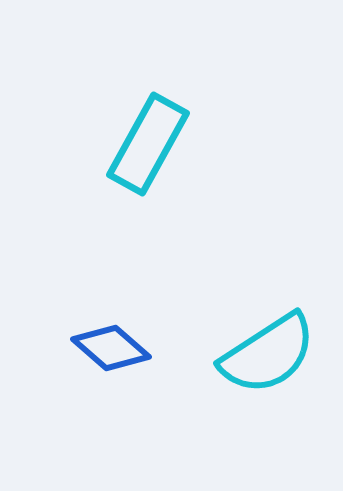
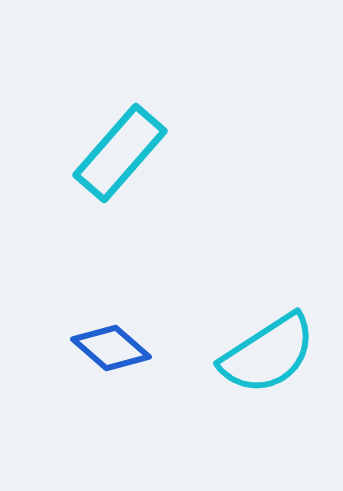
cyan rectangle: moved 28 px left, 9 px down; rotated 12 degrees clockwise
